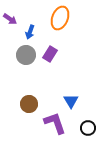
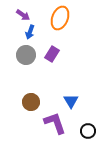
purple arrow: moved 13 px right, 4 px up
purple rectangle: moved 2 px right
brown circle: moved 2 px right, 2 px up
black circle: moved 3 px down
